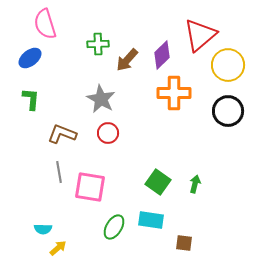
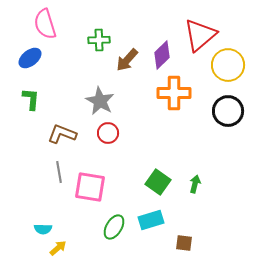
green cross: moved 1 px right, 4 px up
gray star: moved 1 px left, 2 px down
cyan rectangle: rotated 25 degrees counterclockwise
